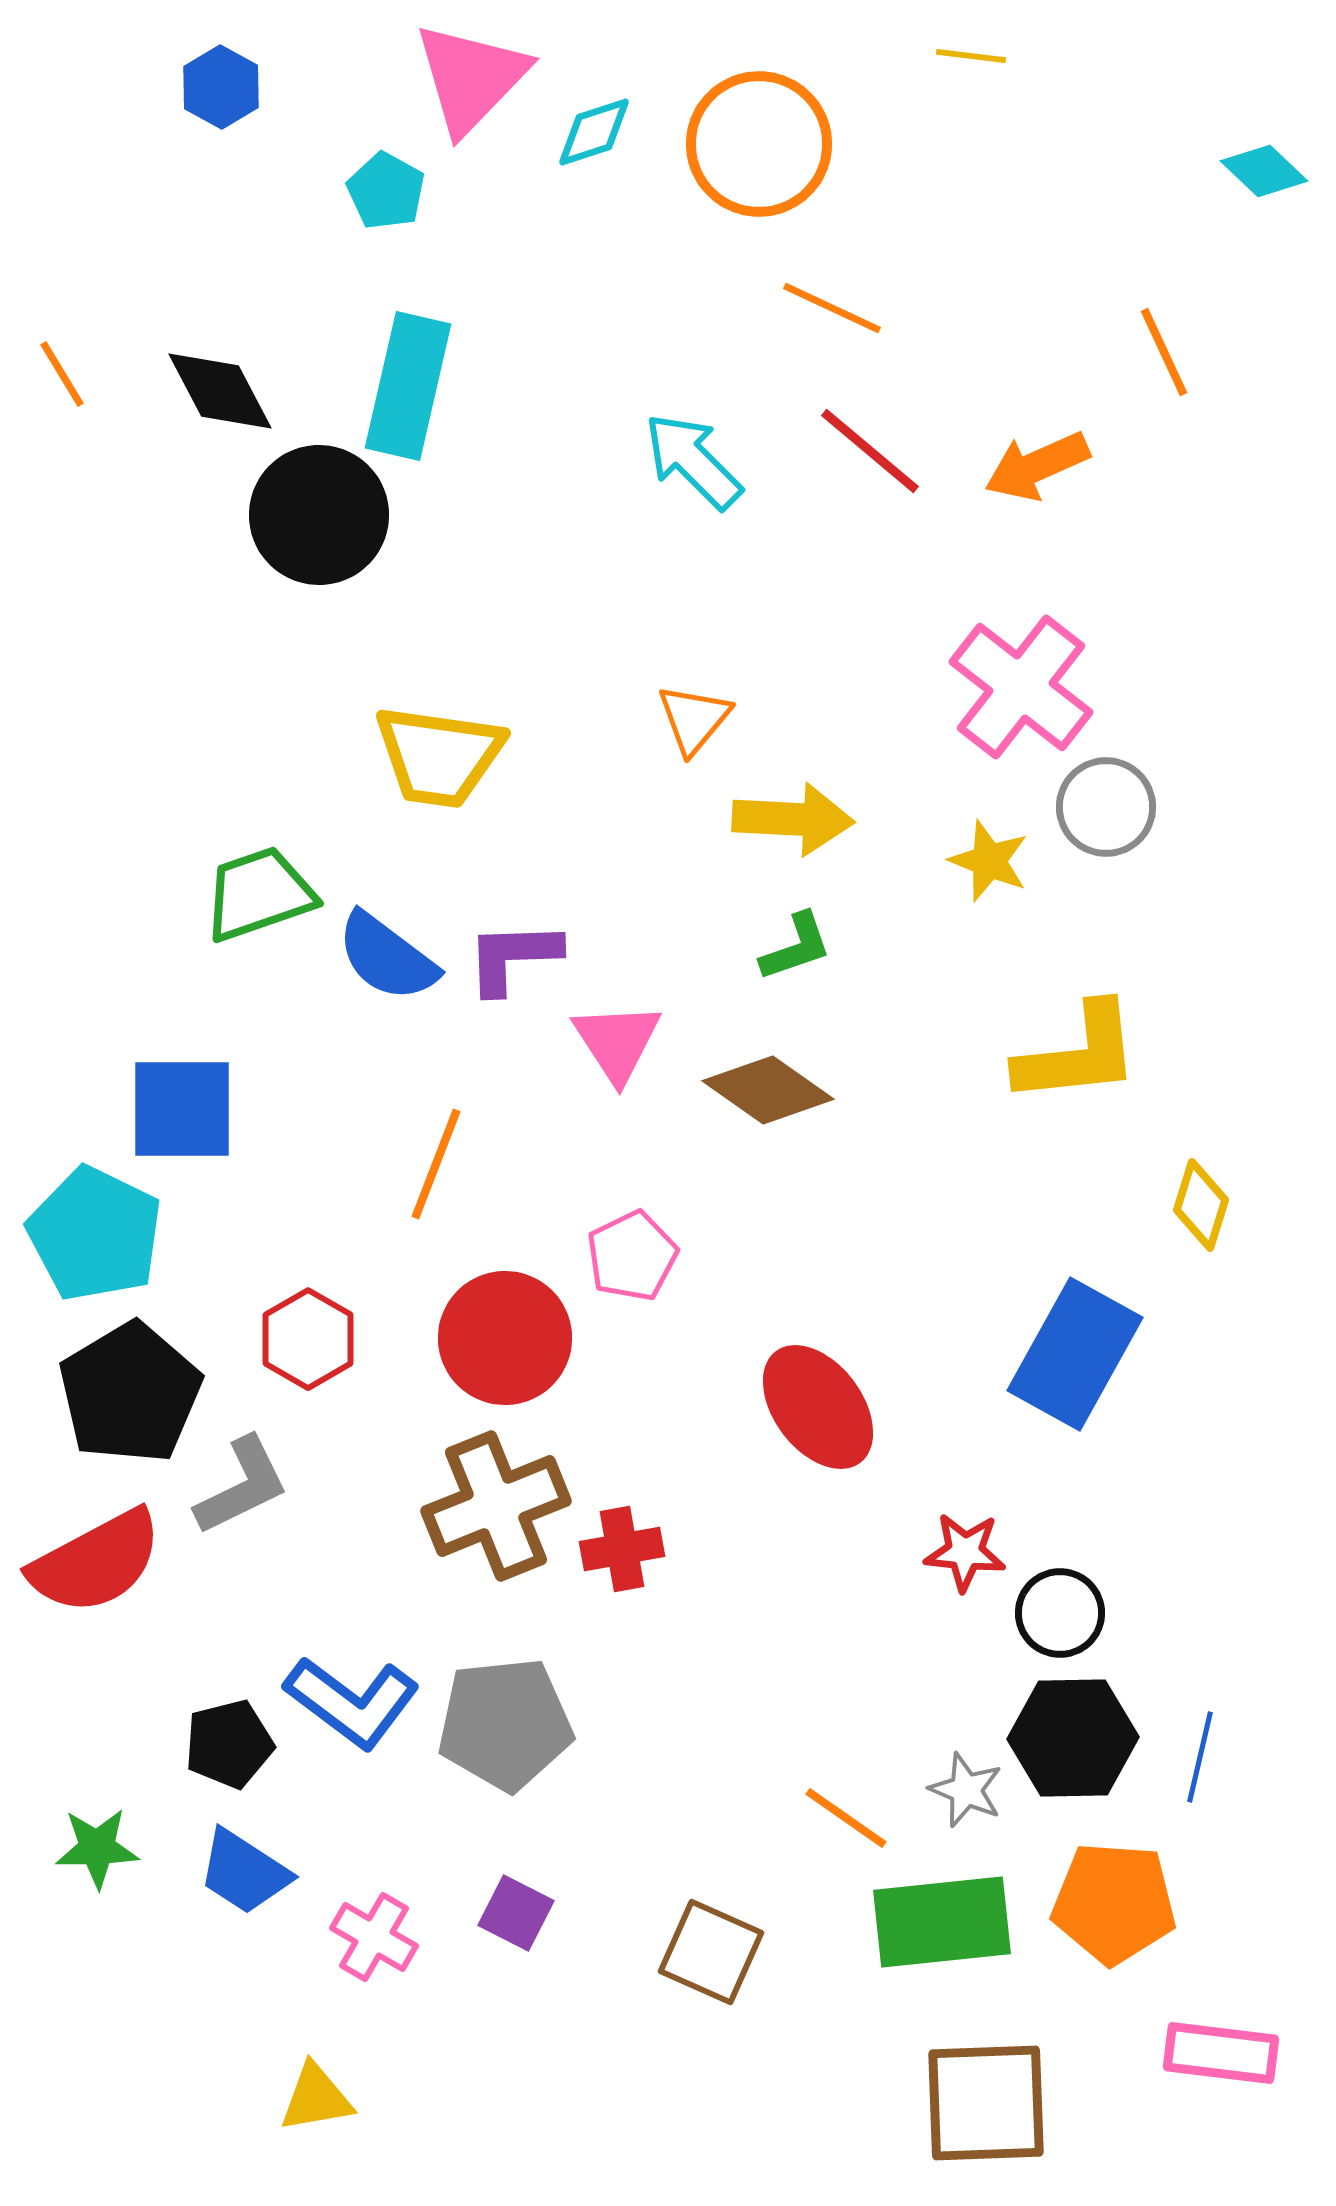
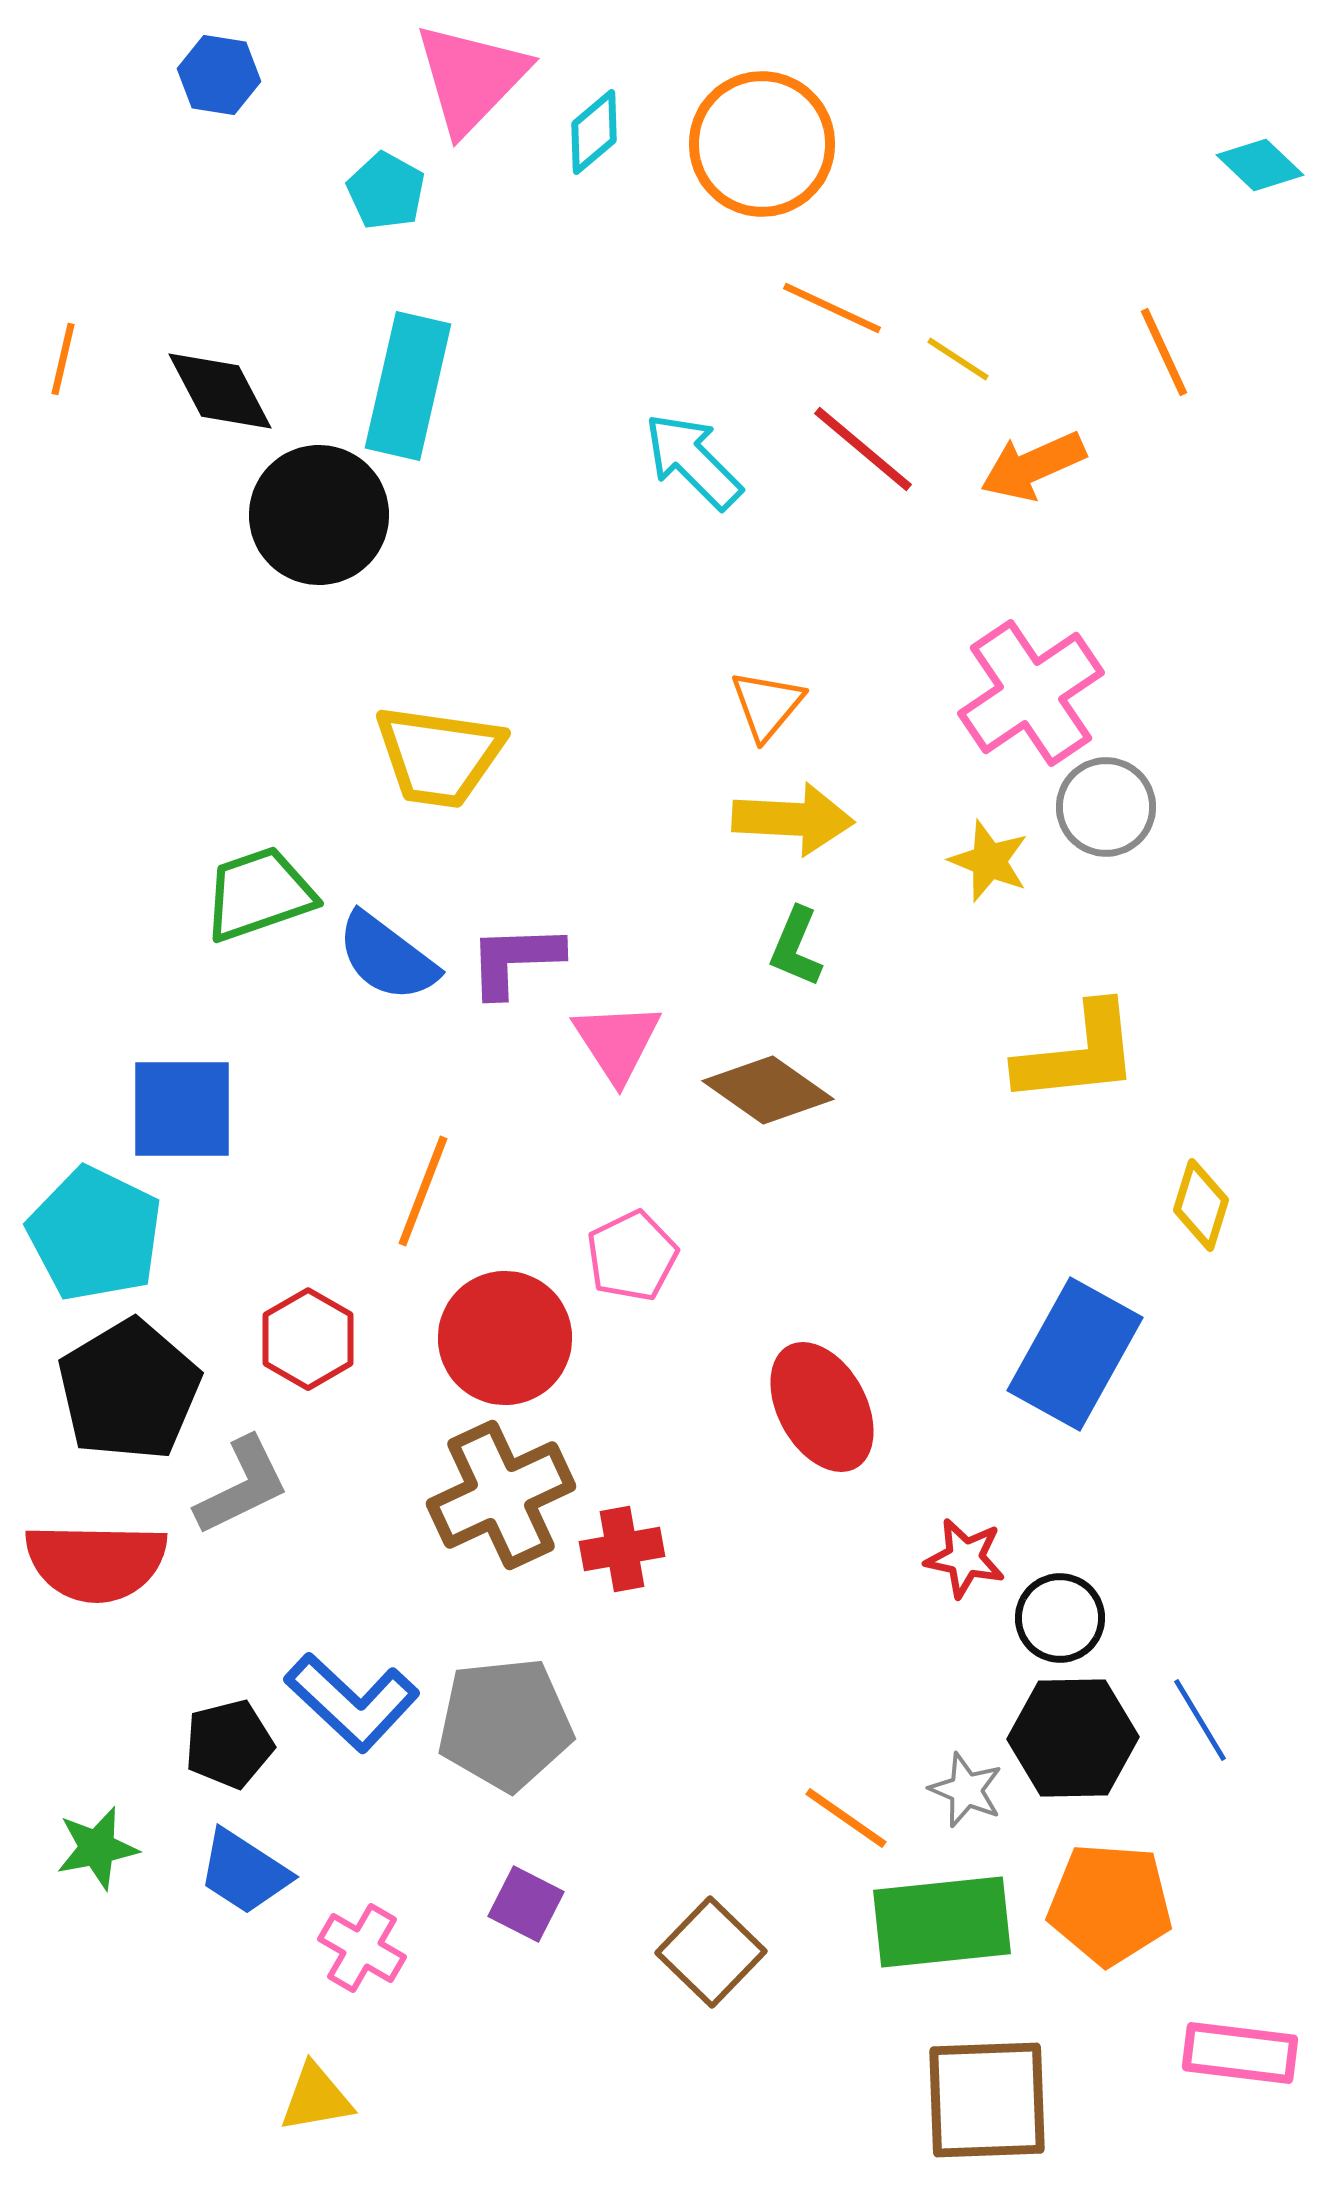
yellow line at (971, 56): moved 13 px left, 303 px down; rotated 26 degrees clockwise
blue hexagon at (221, 87): moved 2 px left, 12 px up; rotated 20 degrees counterclockwise
cyan diamond at (594, 132): rotated 22 degrees counterclockwise
orange circle at (759, 144): moved 3 px right
cyan diamond at (1264, 171): moved 4 px left, 6 px up
orange line at (62, 374): moved 1 px right, 15 px up; rotated 44 degrees clockwise
red line at (870, 451): moved 7 px left, 2 px up
orange arrow at (1037, 466): moved 4 px left
pink cross at (1021, 687): moved 10 px right, 6 px down; rotated 18 degrees clockwise
orange triangle at (694, 719): moved 73 px right, 14 px up
green L-shape at (796, 947): rotated 132 degrees clockwise
purple L-shape at (513, 957): moved 2 px right, 3 px down
orange line at (436, 1164): moved 13 px left, 27 px down
black pentagon at (130, 1393): moved 1 px left, 3 px up
red ellipse at (818, 1407): moved 4 px right; rotated 8 degrees clockwise
brown cross at (496, 1506): moved 5 px right, 11 px up; rotated 3 degrees counterclockwise
red star at (965, 1552): moved 6 px down; rotated 6 degrees clockwise
red semicircle at (96, 1562): rotated 29 degrees clockwise
black circle at (1060, 1613): moved 5 px down
blue L-shape at (352, 1702): rotated 6 degrees clockwise
blue line at (1200, 1757): moved 37 px up; rotated 44 degrees counterclockwise
green star at (97, 1848): rotated 10 degrees counterclockwise
orange pentagon at (1114, 1903): moved 4 px left, 1 px down
purple square at (516, 1913): moved 10 px right, 9 px up
pink cross at (374, 1937): moved 12 px left, 11 px down
brown square at (711, 1952): rotated 20 degrees clockwise
pink rectangle at (1221, 2053): moved 19 px right
brown square at (986, 2103): moved 1 px right, 3 px up
